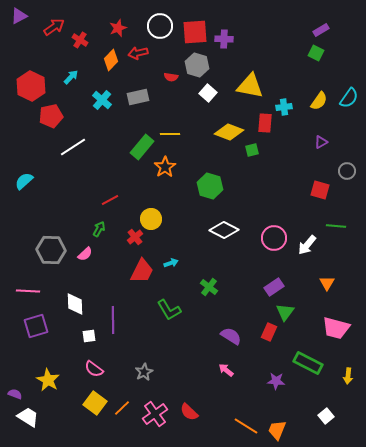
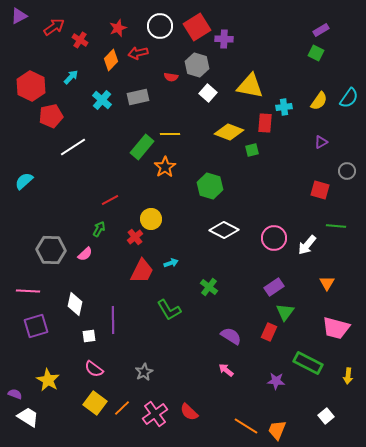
red square at (195, 32): moved 2 px right, 5 px up; rotated 28 degrees counterclockwise
white diamond at (75, 304): rotated 15 degrees clockwise
